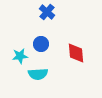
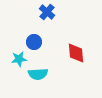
blue circle: moved 7 px left, 2 px up
cyan star: moved 1 px left, 3 px down
